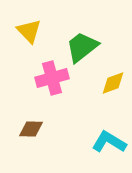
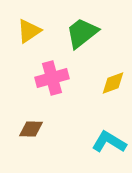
yellow triangle: rotated 40 degrees clockwise
green trapezoid: moved 14 px up
